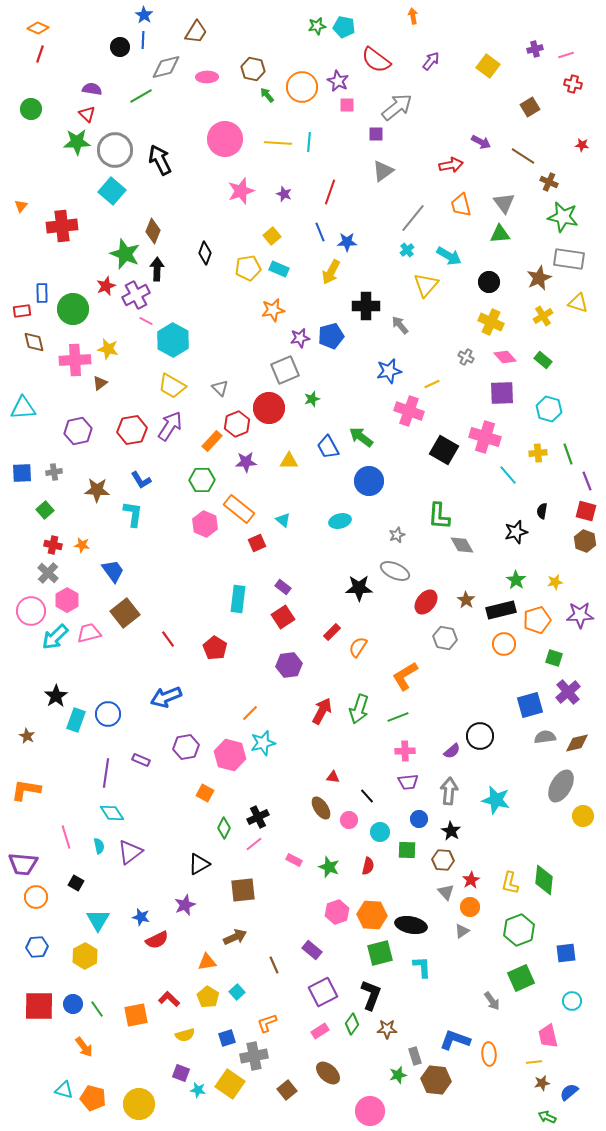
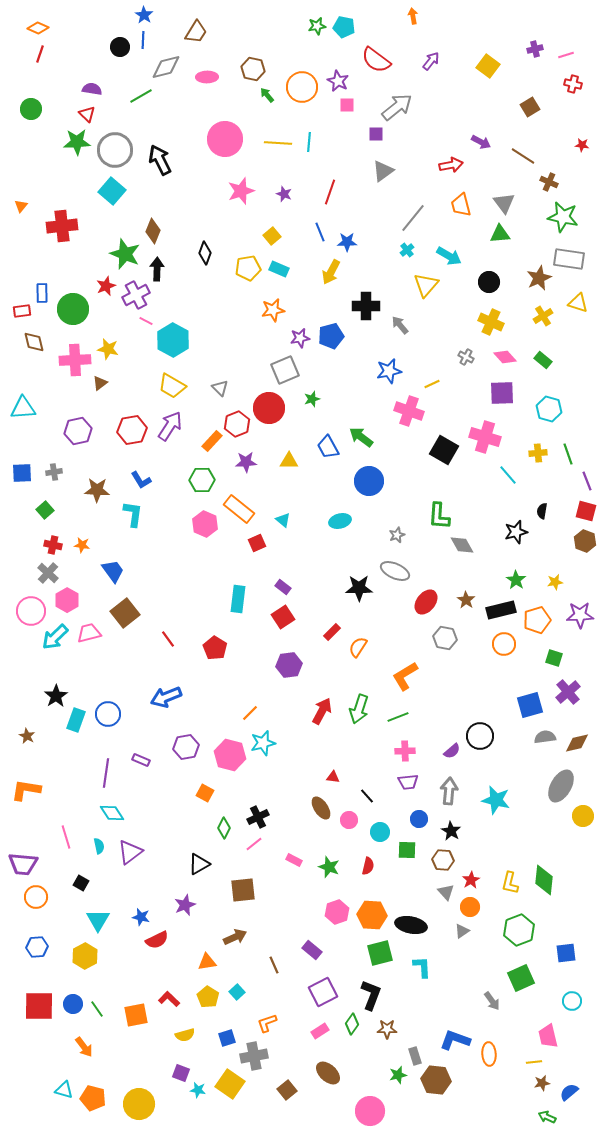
black square at (76, 883): moved 5 px right
